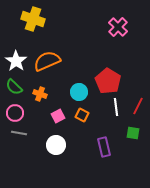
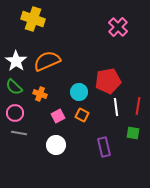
red pentagon: rotated 30 degrees clockwise
red line: rotated 18 degrees counterclockwise
